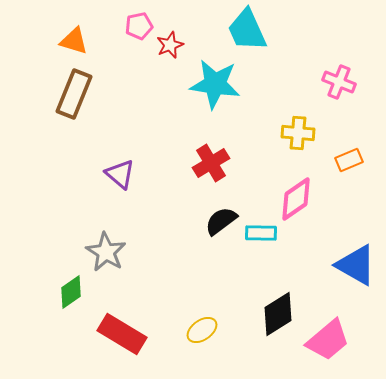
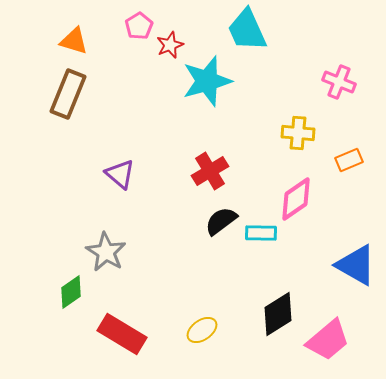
pink pentagon: rotated 20 degrees counterclockwise
cyan star: moved 8 px left, 3 px up; rotated 24 degrees counterclockwise
brown rectangle: moved 6 px left
red cross: moved 1 px left, 8 px down
